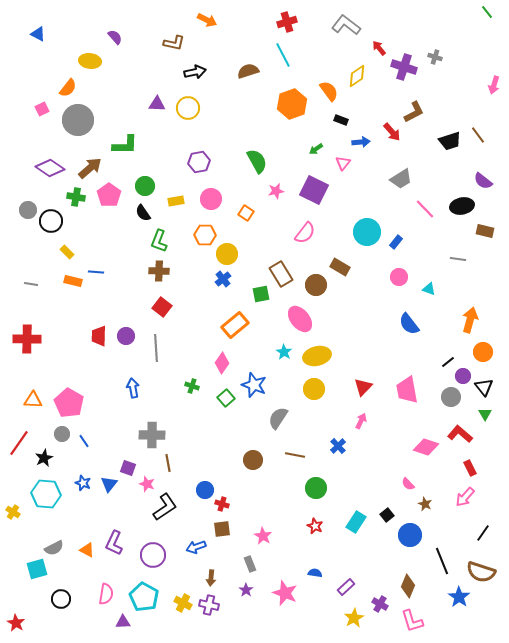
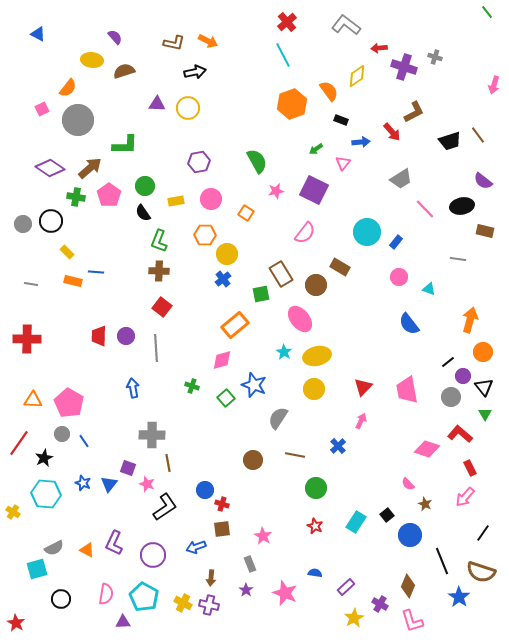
orange arrow at (207, 20): moved 1 px right, 21 px down
red cross at (287, 22): rotated 24 degrees counterclockwise
red arrow at (379, 48): rotated 56 degrees counterclockwise
yellow ellipse at (90, 61): moved 2 px right, 1 px up
brown semicircle at (248, 71): moved 124 px left
gray circle at (28, 210): moved 5 px left, 14 px down
pink diamond at (222, 363): moved 3 px up; rotated 40 degrees clockwise
pink diamond at (426, 447): moved 1 px right, 2 px down
